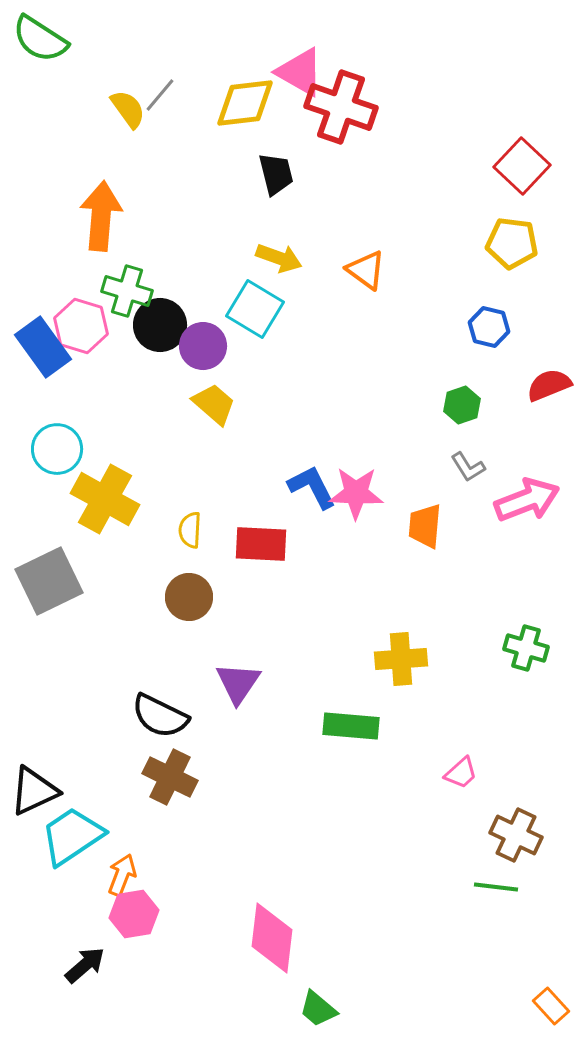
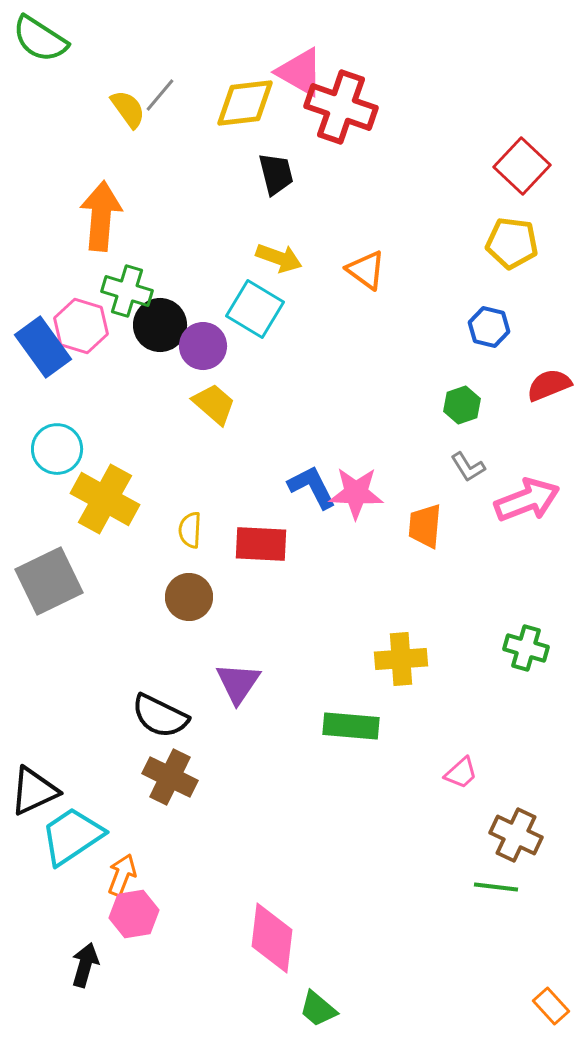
black arrow at (85, 965): rotated 33 degrees counterclockwise
